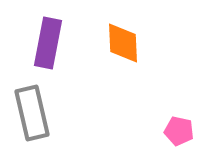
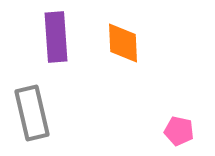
purple rectangle: moved 8 px right, 6 px up; rotated 15 degrees counterclockwise
